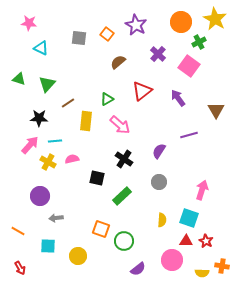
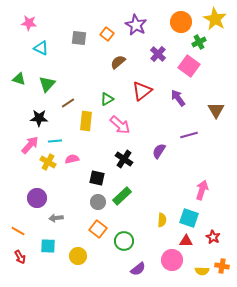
gray circle at (159, 182): moved 61 px left, 20 px down
purple circle at (40, 196): moved 3 px left, 2 px down
orange square at (101, 229): moved 3 px left; rotated 18 degrees clockwise
red star at (206, 241): moved 7 px right, 4 px up
red arrow at (20, 268): moved 11 px up
yellow semicircle at (202, 273): moved 2 px up
